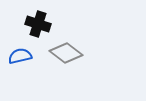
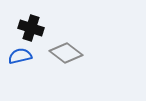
black cross: moved 7 px left, 4 px down
